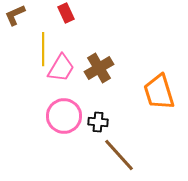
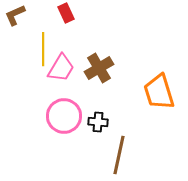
brown line: rotated 54 degrees clockwise
